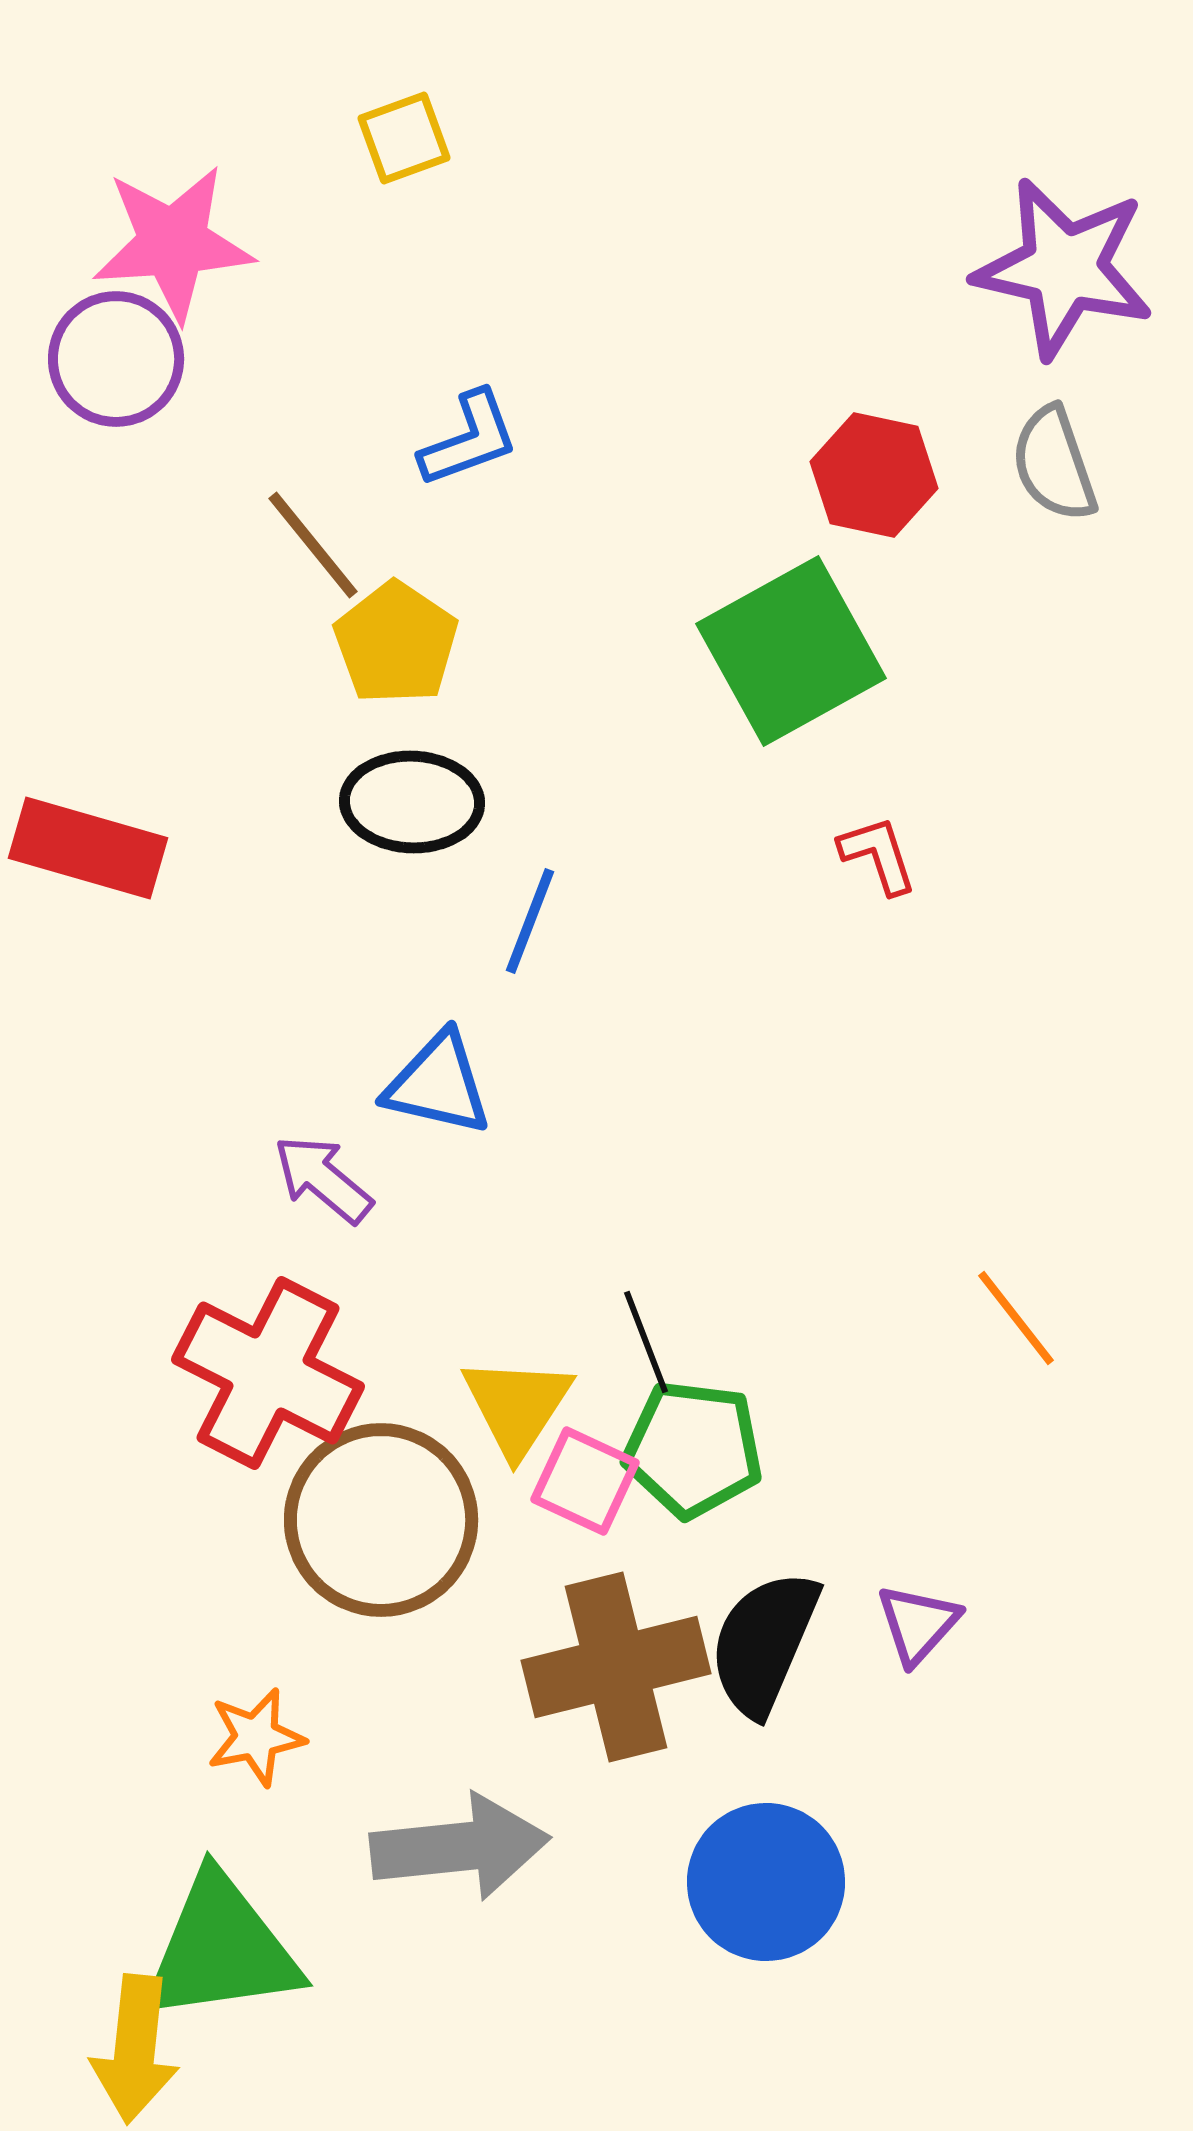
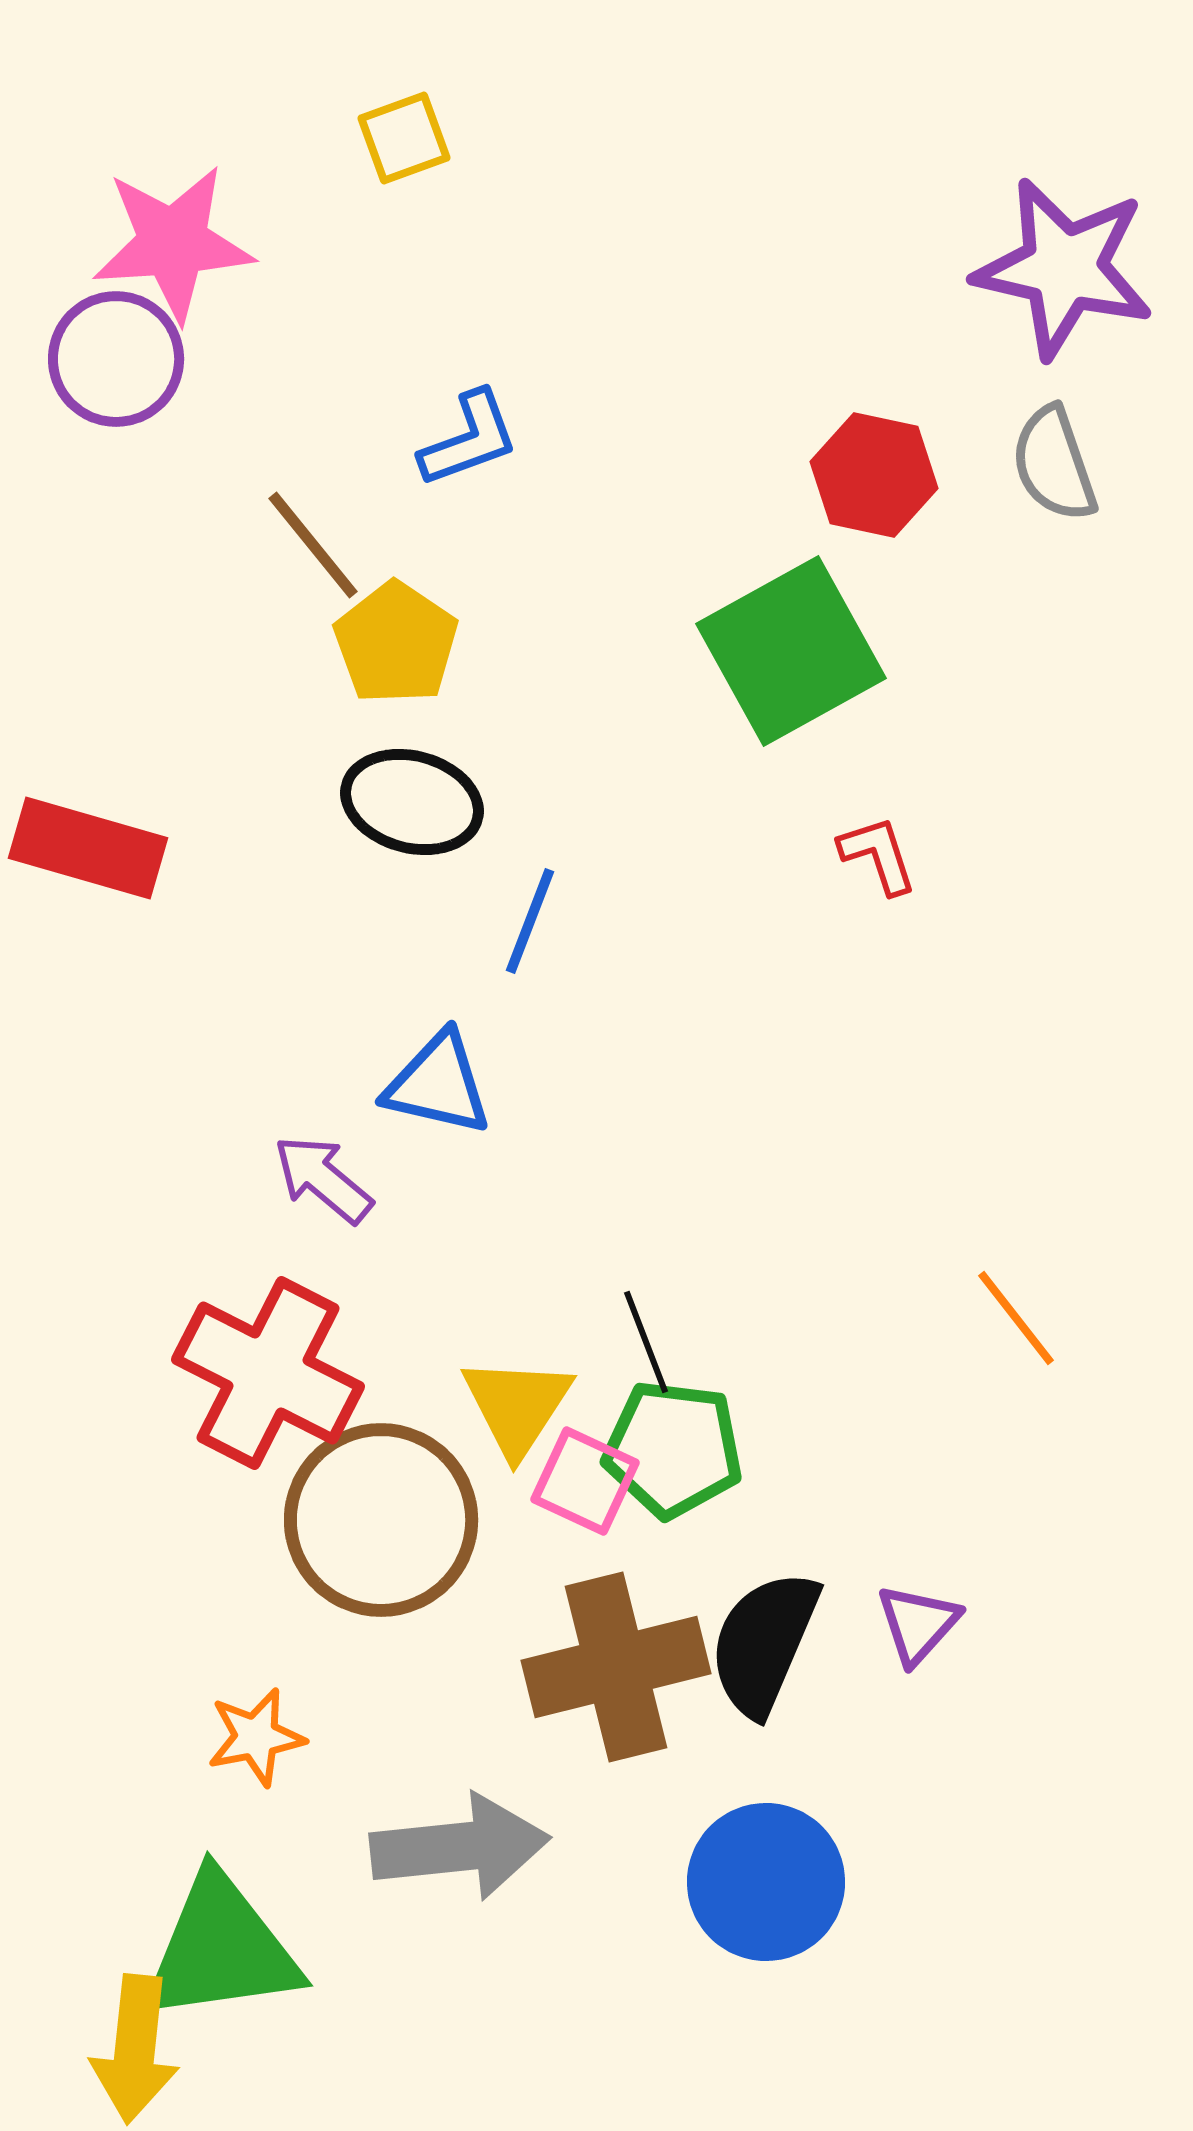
black ellipse: rotated 13 degrees clockwise
green pentagon: moved 20 px left
